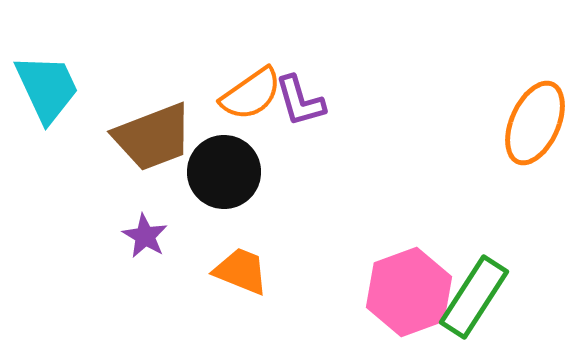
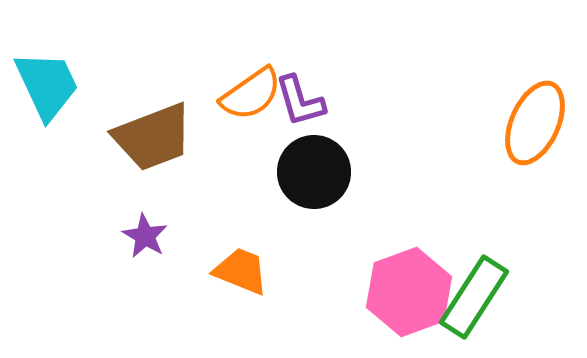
cyan trapezoid: moved 3 px up
black circle: moved 90 px right
